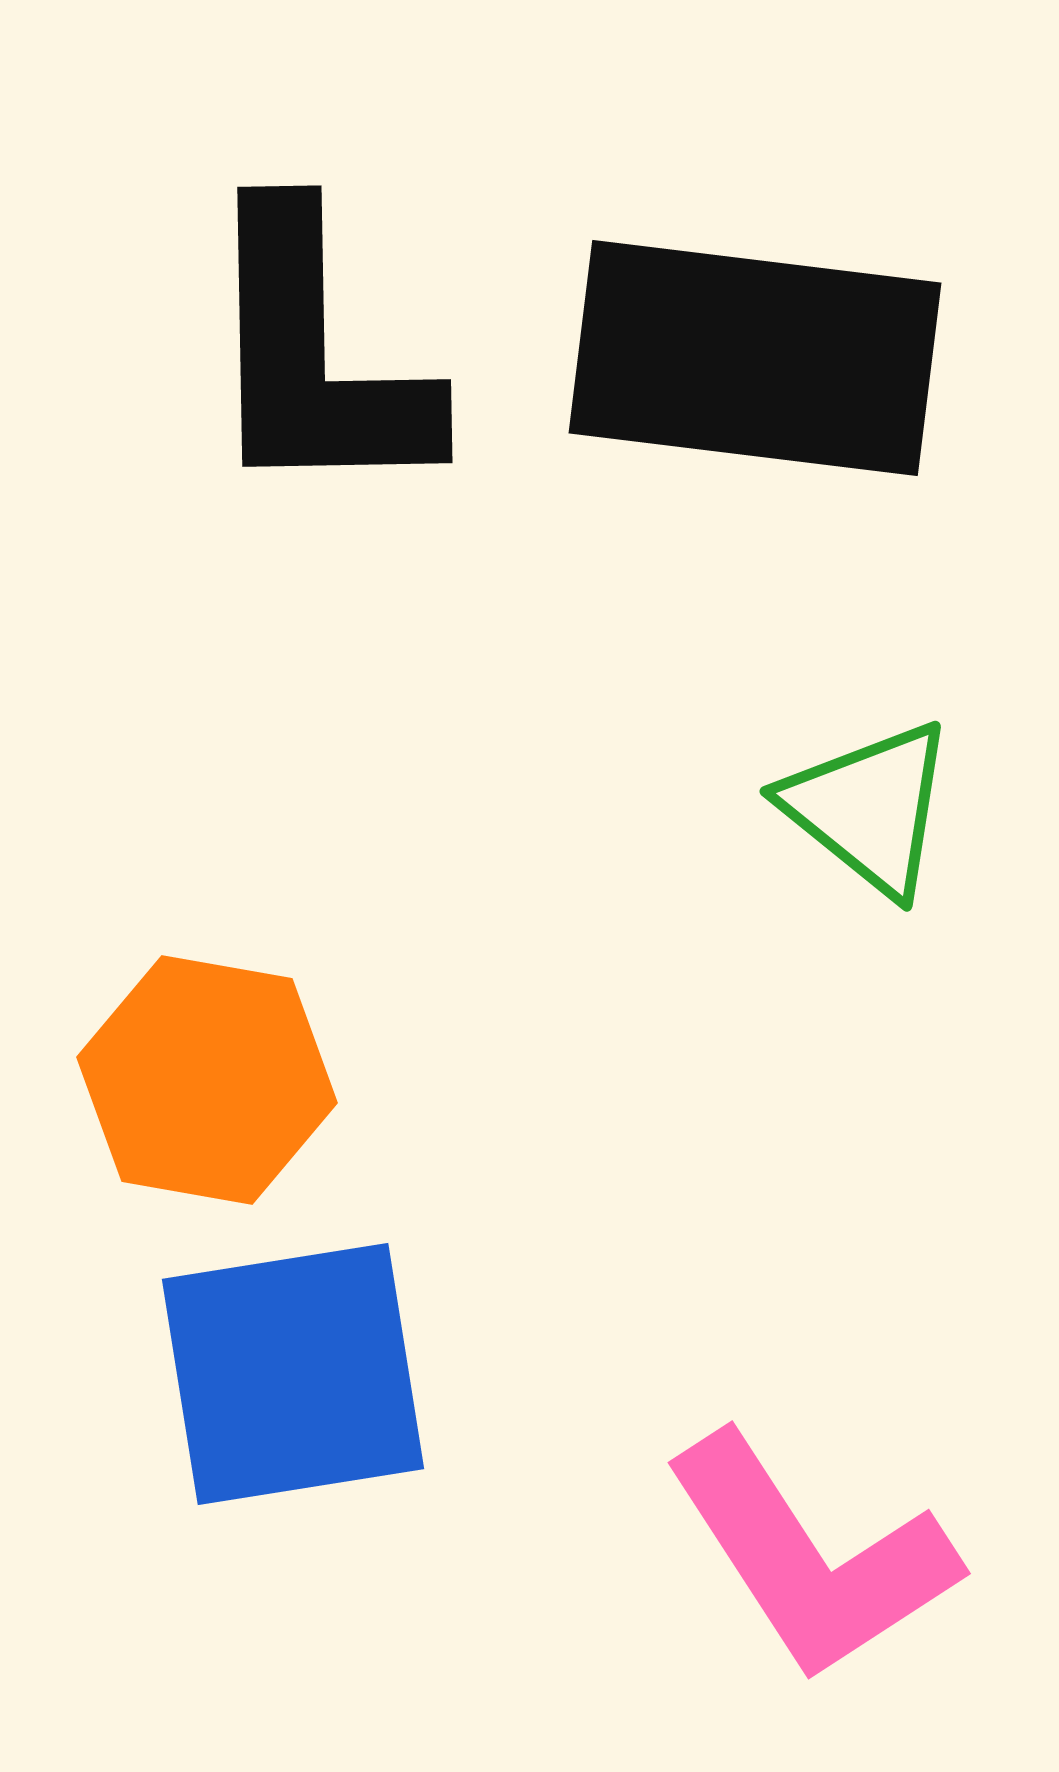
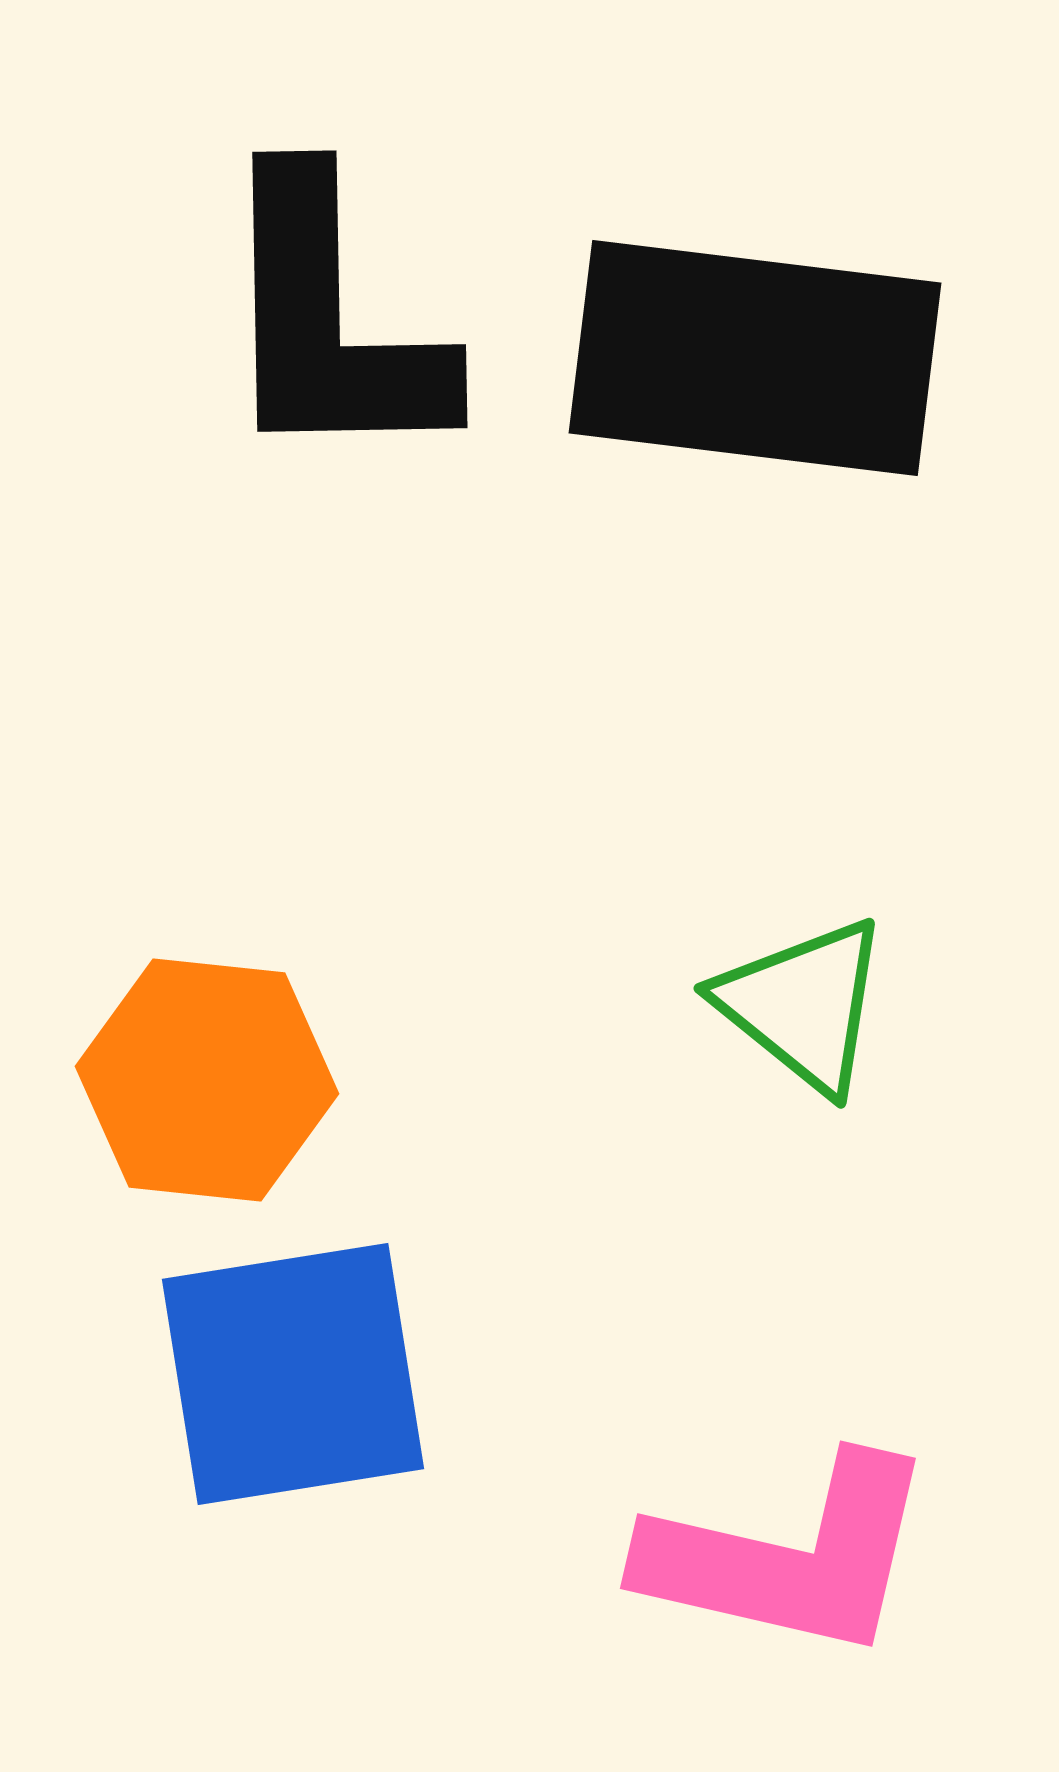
black L-shape: moved 15 px right, 35 px up
green triangle: moved 66 px left, 197 px down
orange hexagon: rotated 4 degrees counterclockwise
pink L-shape: moved 22 px left; rotated 44 degrees counterclockwise
